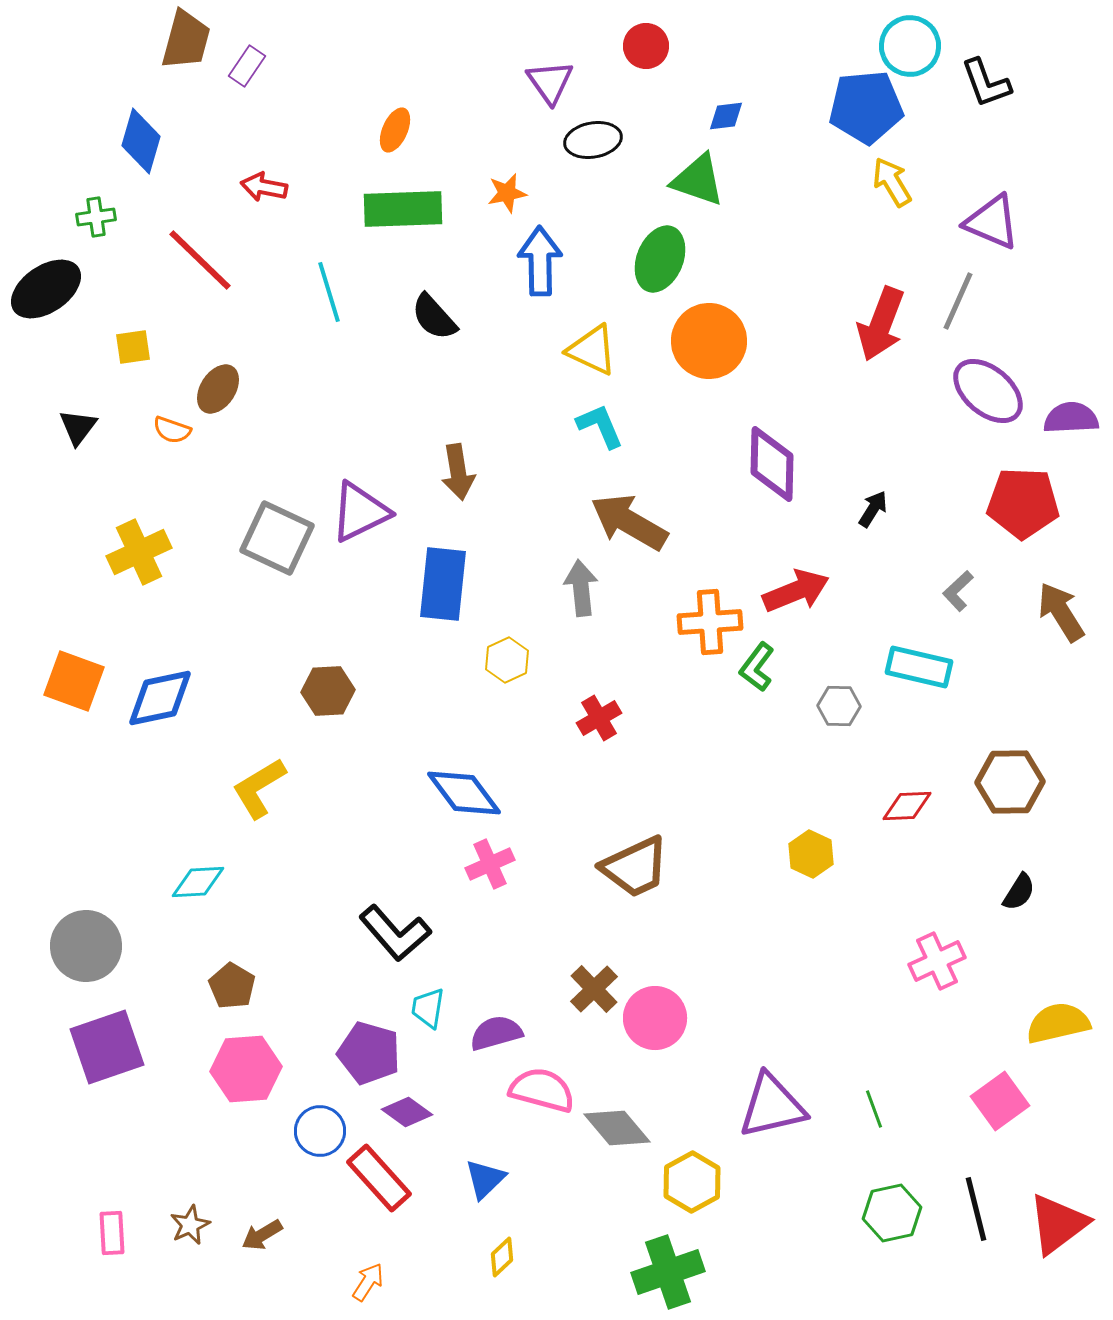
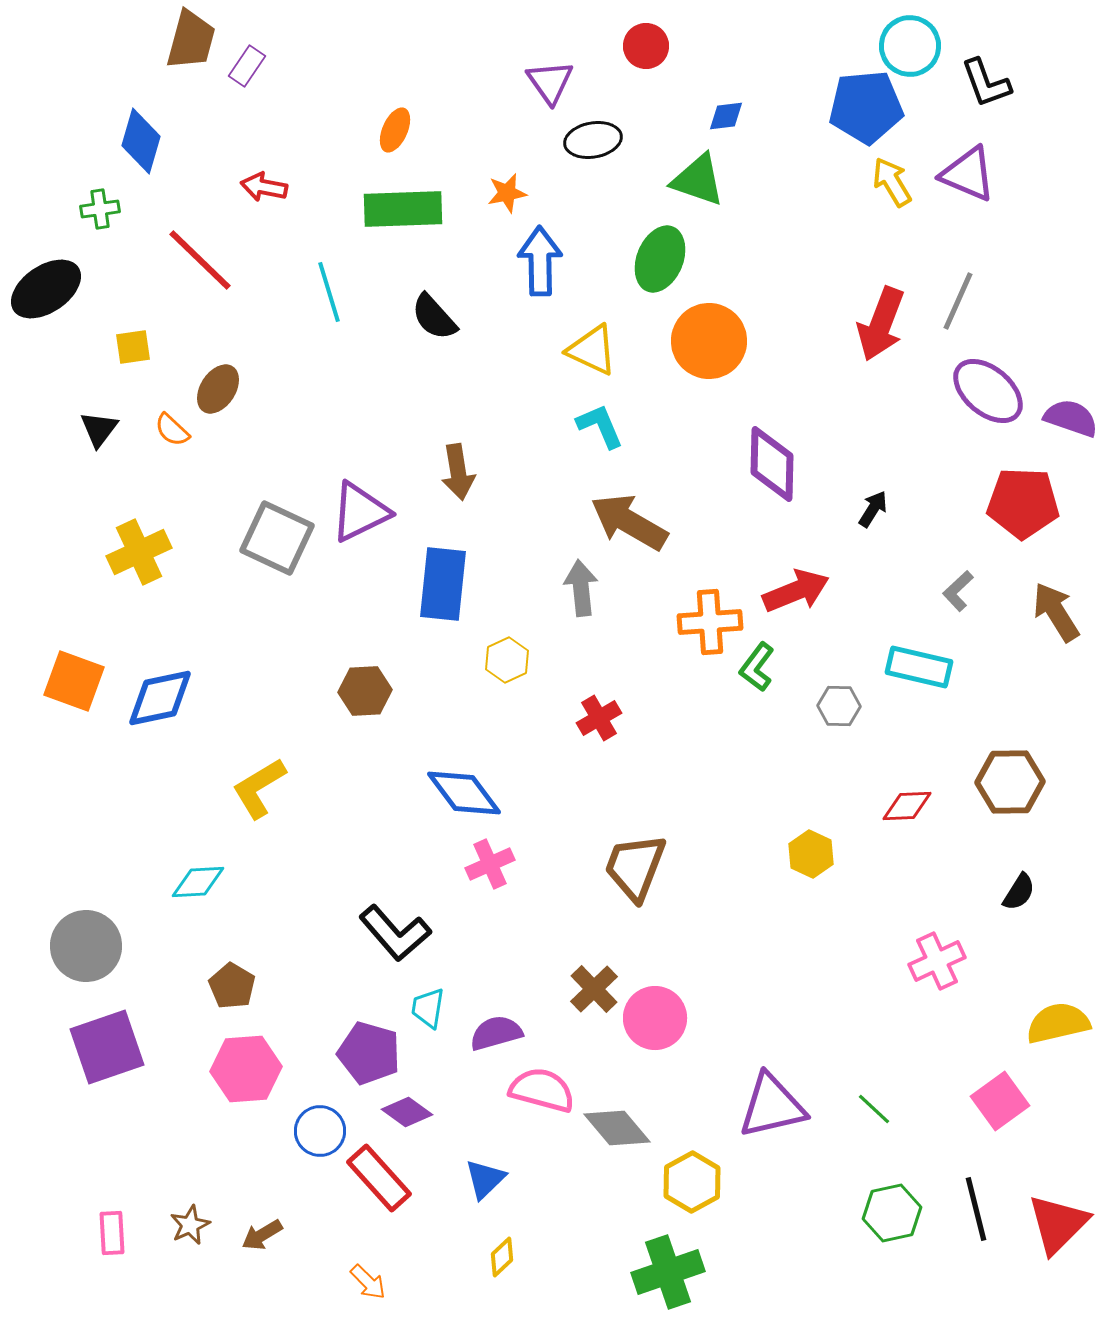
brown trapezoid at (186, 40): moved 5 px right
green cross at (96, 217): moved 4 px right, 8 px up
purple triangle at (992, 222): moved 24 px left, 48 px up
purple semicircle at (1071, 418): rotated 22 degrees clockwise
black triangle at (78, 427): moved 21 px right, 2 px down
orange semicircle at (172, 430): rotated 24 degrees clockwise
brown arrow at (1061, 612): moved 5 px left
brown hexagon at (328, 691): moved 37 px right
brown trapezoid at (635, 867): rotated 136 degrees clockwise
green line at (874, 1109): rotated 27 degrees counterclockwise
red triangle at (1058, 1224): rotated 8 degrees counterclockwise
orange arrow at (368, 1282): rotated 102 degrees clockwise
